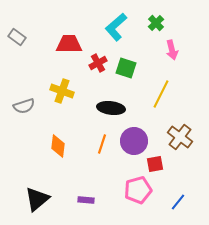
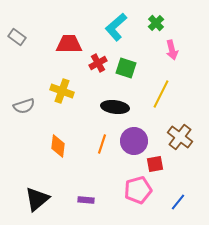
black ellipse: moved 4 px right, 1 px up
